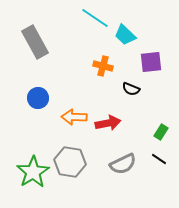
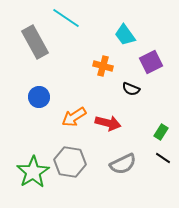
cyan line: moved 29 px left
cyan trapezoid: rotated 10 degrees clockwise
purple square: rotated 20 degrees counterclockwise
blue circle: moved 1 px right, 1 px up
orange arrow: rotated 35 degrees counterclockwise
red arrow: rotated 25 degrees clockwise
black line: moved 4 px right, 1 px up
